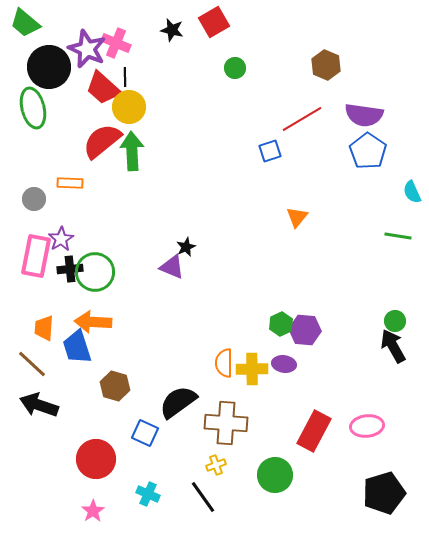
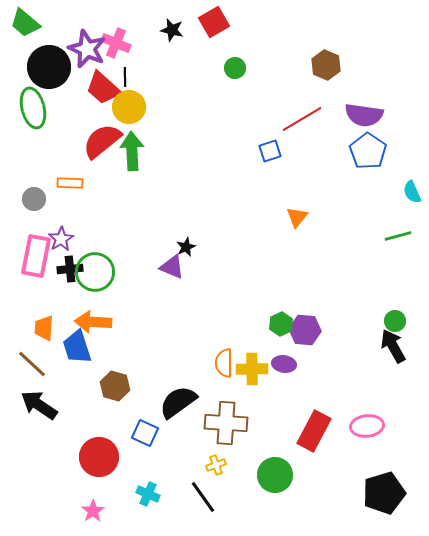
green line at (398, 236): rotated 24 degrees counterclockwise
black arrow at (39, 405): rotated 15 degrees clockwise
red circle at (96, 459): moved 3 px right, 2 px up
